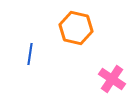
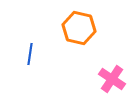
orange hexagon: moved 3 px right
